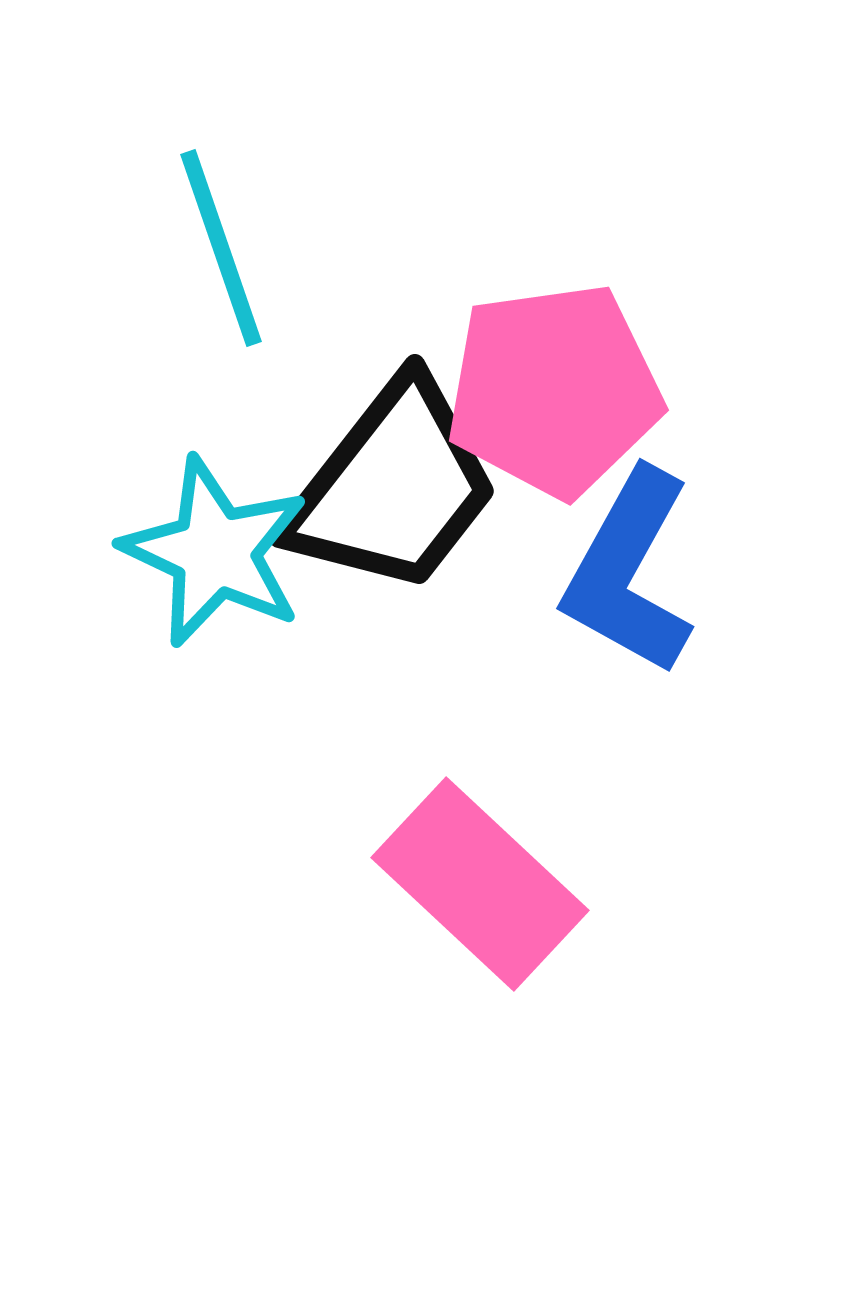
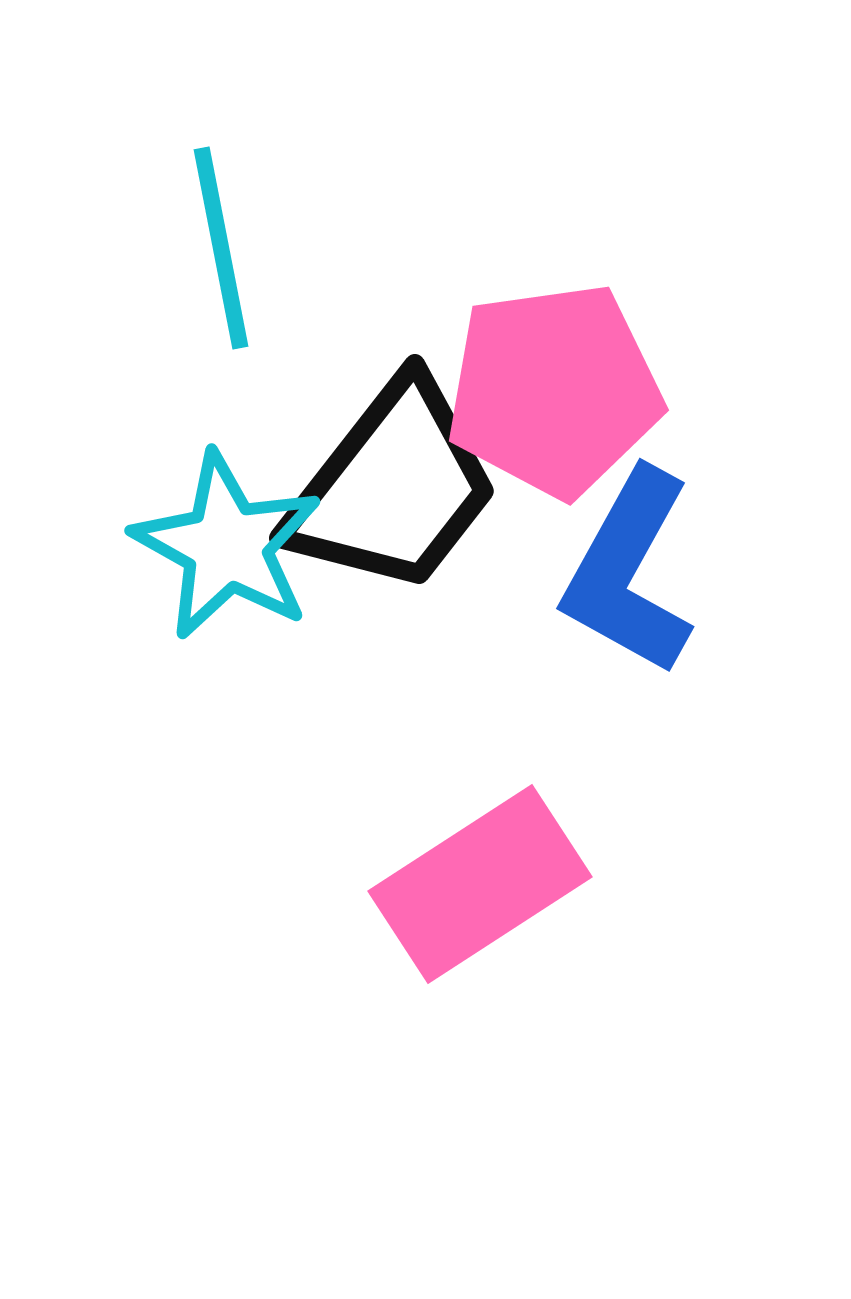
cyan line: rotated 8 degrees clockwise
cyan star: moved 12 px right, 6 px up; rotated 4 degrees clockwise
pink rectangle: rotated 76 degrees counterclockwise
